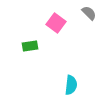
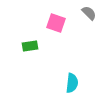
pink square: rotated 18 degrees counterclockwise
cyan semicircle: moved 1 px right, 2 px up
